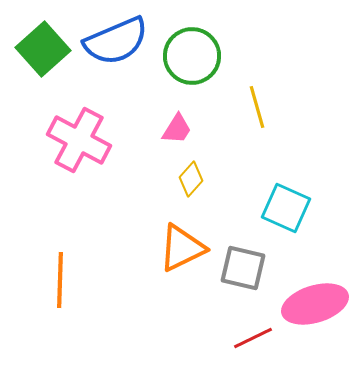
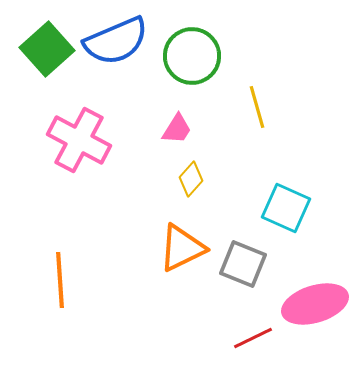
green square: moved 4 px right
gray square: moved 4 px up; rotated 9 degrees clockwise
orange line: rotated 6 degrees counterclockwise
